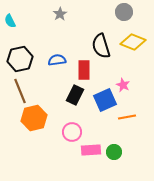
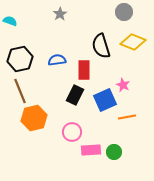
cyan semicircle: rotated 136 degrees clockwise
